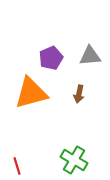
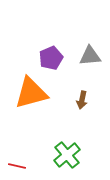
brown arrow: moved 3 px right, 6 px down
green cross: moved 7 px left, 5 px up; rotated 20 degrees clockwise
red line: rotated 60 degrees counterclockwise
